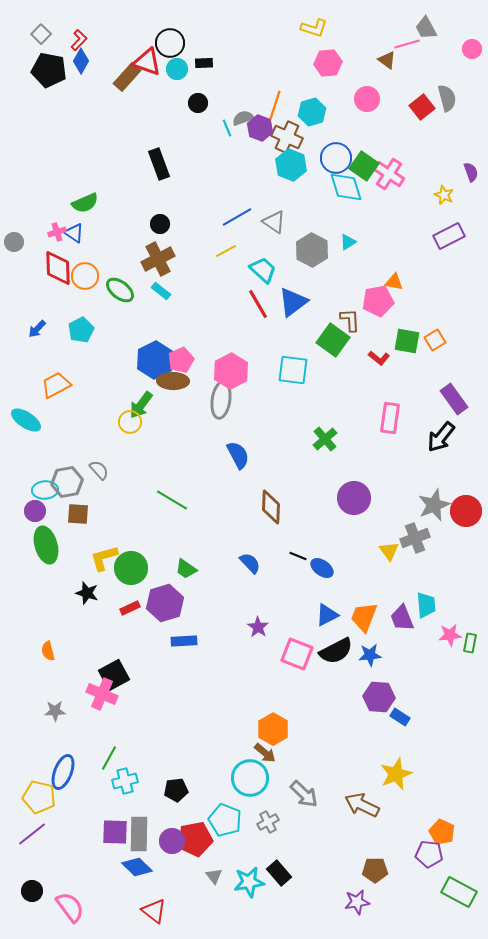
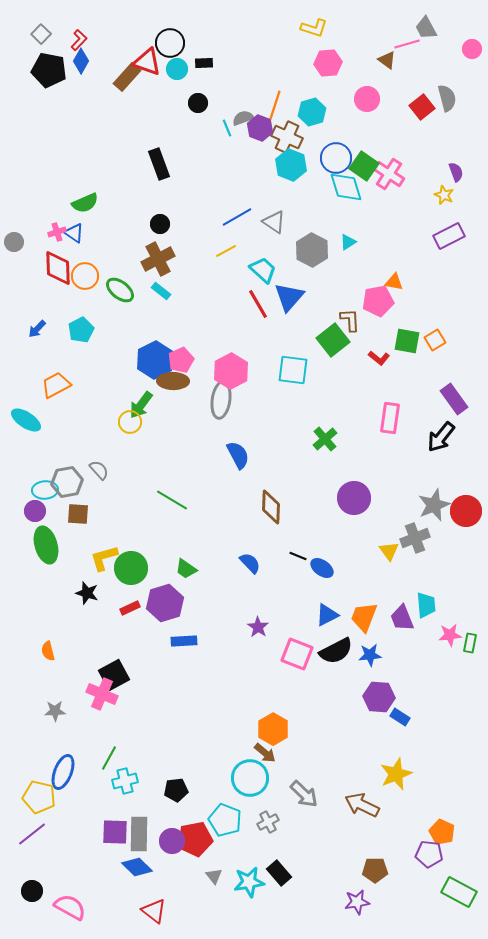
purple semicircle at (471, 172): moved 15 px left
blue triangle at (293, 302): moved 4 px left, 5 px up; rotated 12 degrees counterclockwise
green square at (333, 340): rotated 16 degrees clockwise
pink semicircle at (70, 907): rotated 24 degrees counterclockwise
